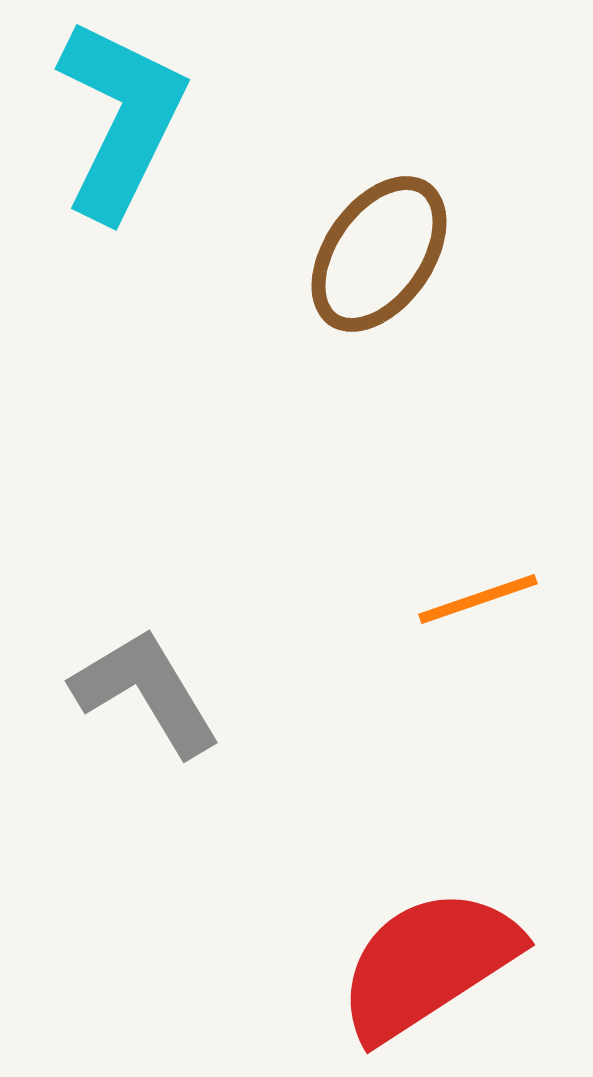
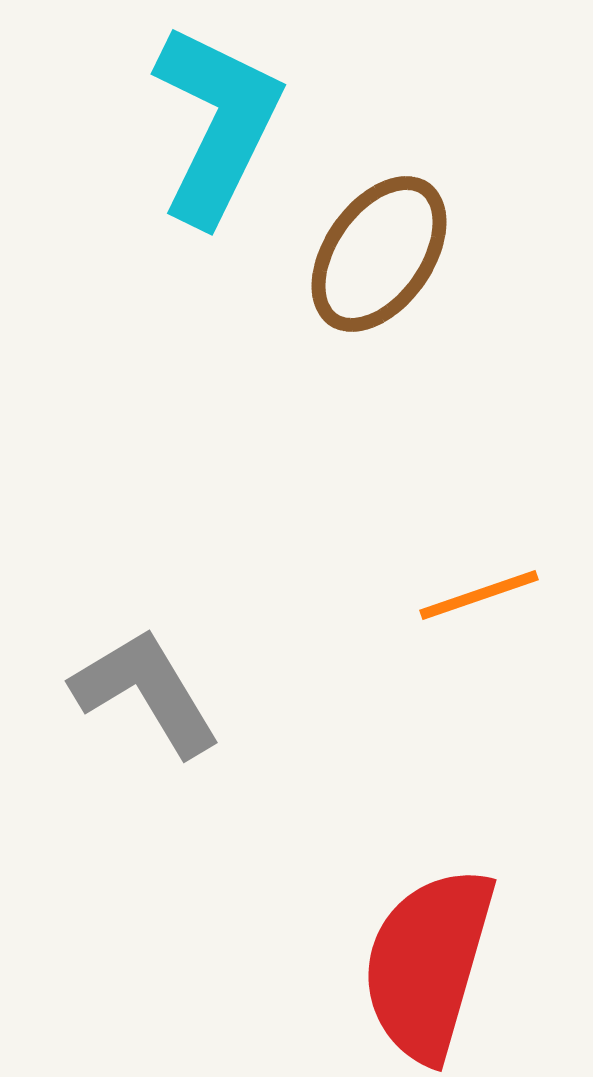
cyan L-shape: moved 96 px right, 5 px down
orange line: moved 1 px right, 4 px up
red semicircle: rotated 41 degrees counterclockwise
